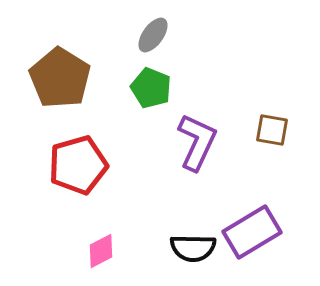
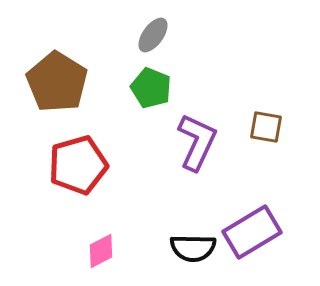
brown pentagon: moved 3 px left, 4 px down
brown square: moved 6 px left, 3 px up
